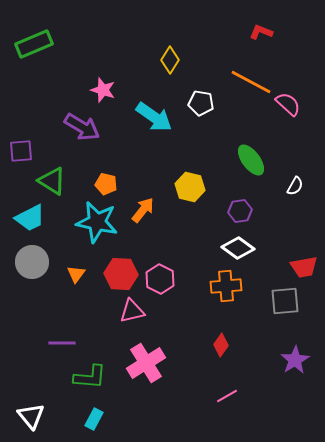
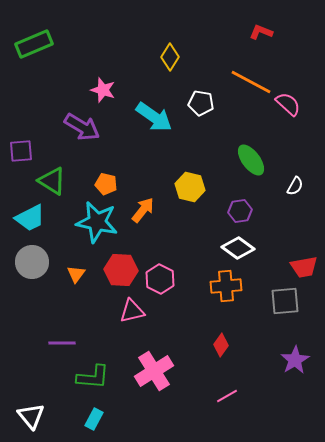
yellow diamond: moved 3 px up
red hexagon: moved 4 px up
pink cross: moved 8 px right, 8 px down
green L-shape: moved 3 px right
